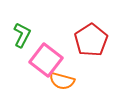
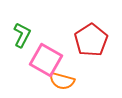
pink square: rotated 8 degrees counterclockwise
